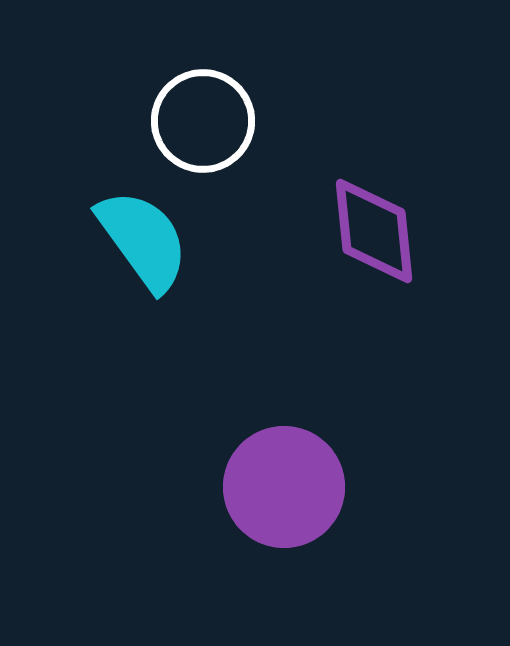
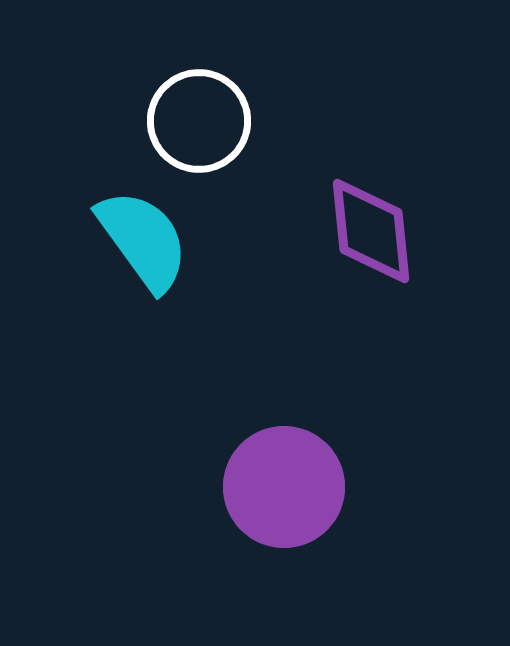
white circle: moved 4 px left
purple diamond: moved 3 px left
